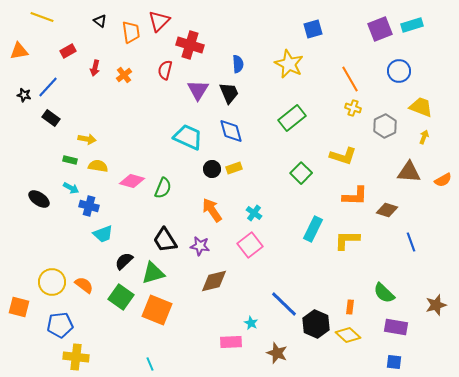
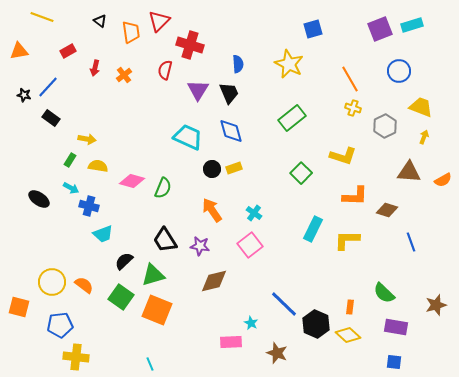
green rectangle at (70, 160): rotated 72 degrees counterclockwise
green triangle at (153, 273): moved 2 px down
